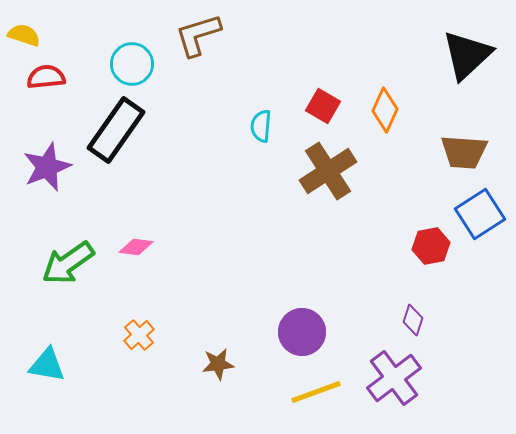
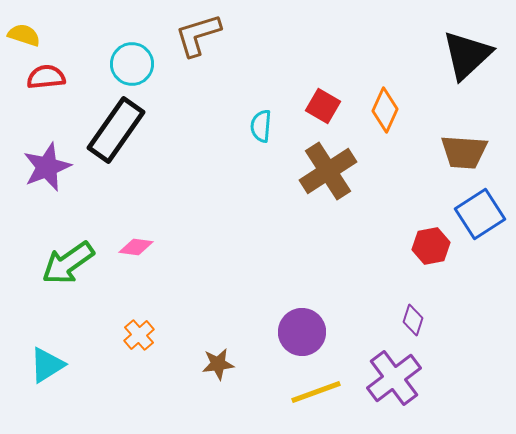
cyan triangle: rotated 42 degrees counterclockwise
